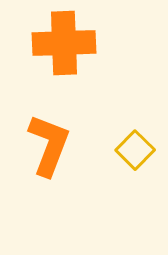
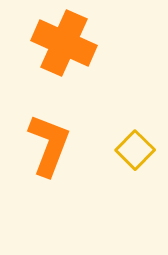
orange cross: rotated 26 degrees clockwise
